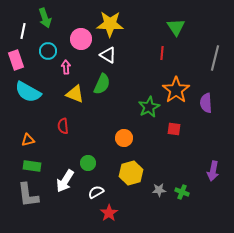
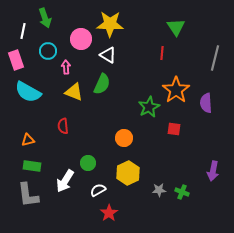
yellow triangle: moved 1 px left, 2 px up
yellow hexagon: moved 3 px left; rotated 10 degrees counterclockwise
white semicircle: moved 2 px right, 2 px up
